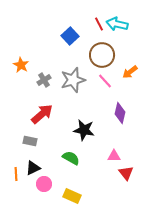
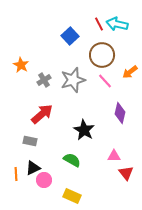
black star: rotated 20 degrees clockwise
green semicircle: moved 1 px right, 2 px down
pink circle: moved 4 px up
